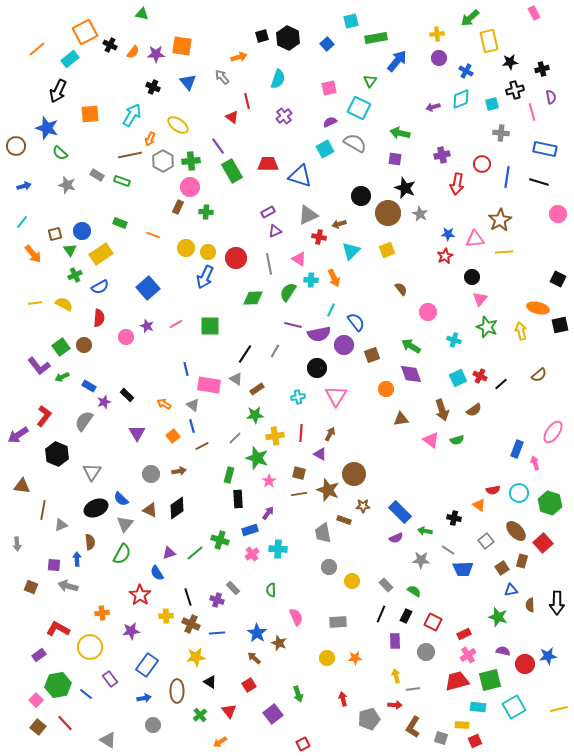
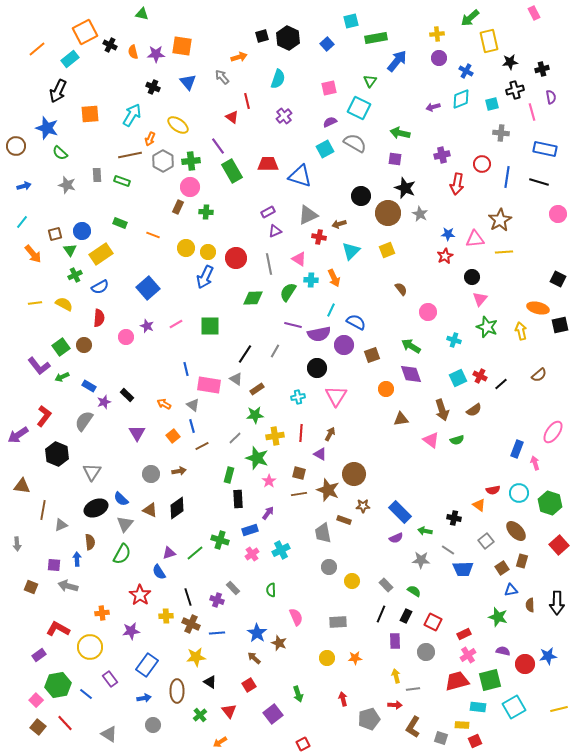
orange semicircle at (133, 52): rotated 128 degrees clockwise
gray rectangle at (97, 175): rotated 56 degrees clockwise
blue semicircle at (356, 322): rotated 24 degrees counterclockwise
red square at (543, 543): moved 16 px right, 2 px down
cyan cross at (278, 549): moved 3 px right, 1 px down; rotated 30 degrees counterclockwise
blue semicircle at (157, 573): moved 2 px right, 1 px up
gray triangle at (108, 740): moved 1 px right, 6 px up
